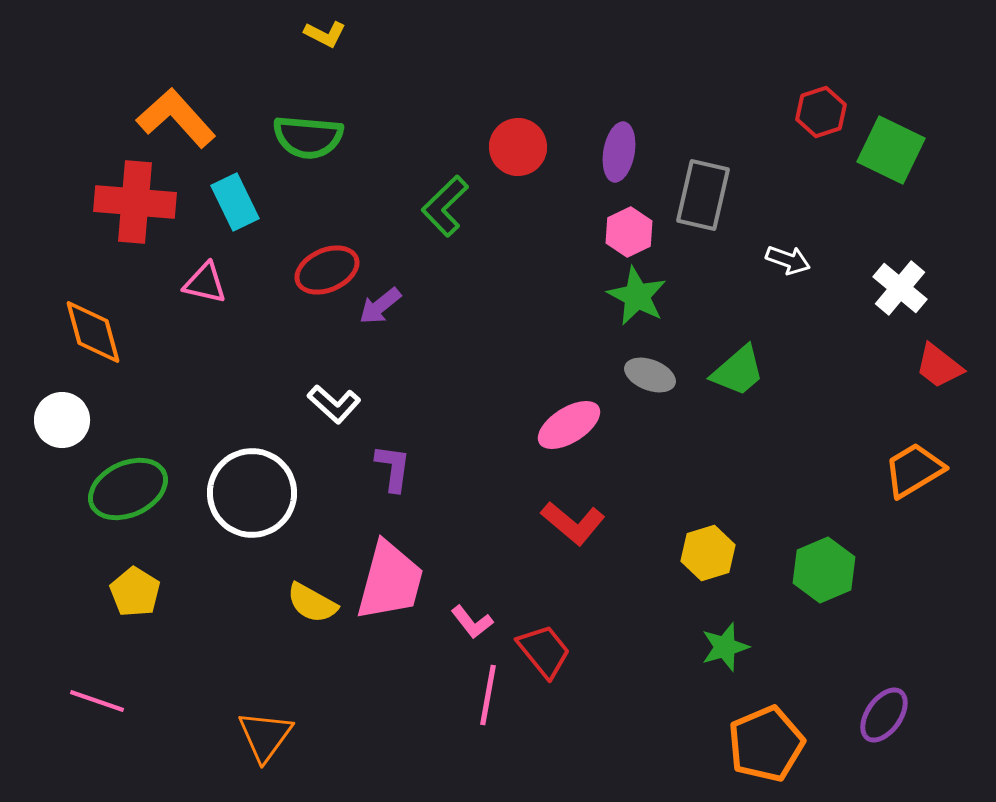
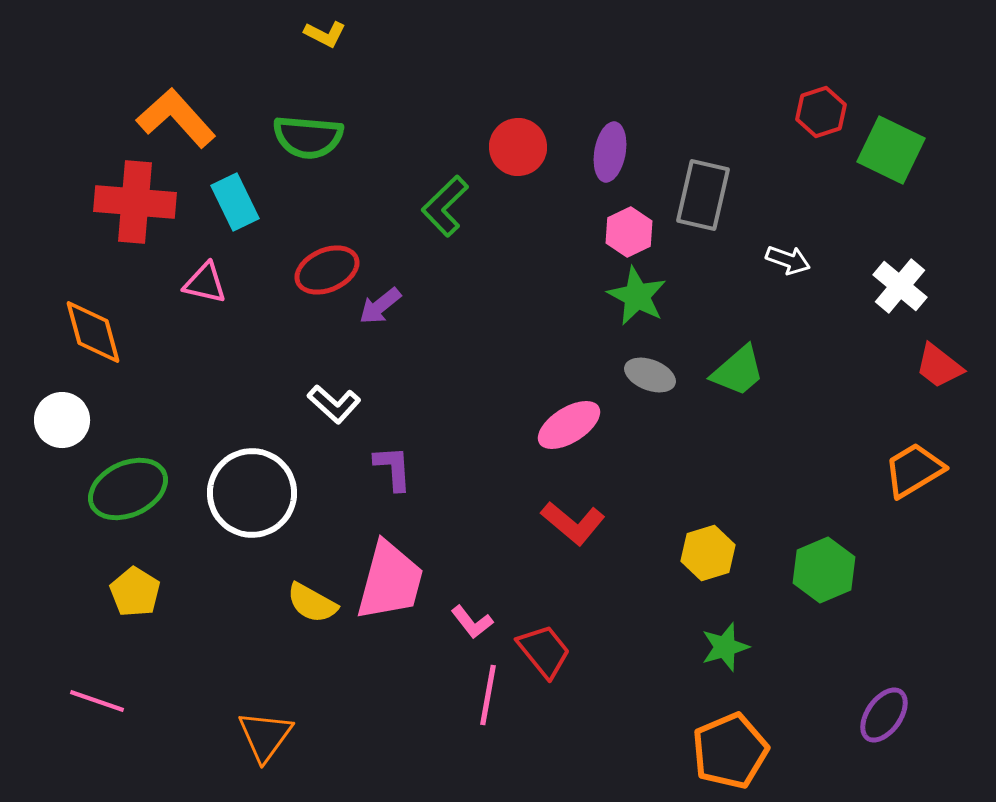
purple ellipse at (619, 152): moved 9 px left
white cross at (900, 288): moved 2 px up
purple L-shape at (393, 468): rotated 12 degrees counterclockwise
orange pentagon at (766, 744): moved 36 px left, 7 px down
